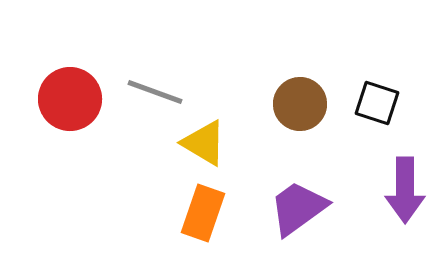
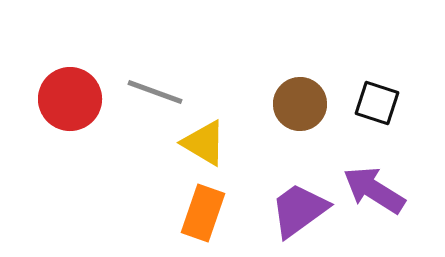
purple arrow: moved 31 px left; rotated 122 degrees clockwise
purple trapezoid: moved 1 px right, 2 px down
